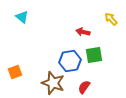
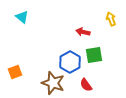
yellow arrow: rotated 24 degrees clockwise
blue hexagon: moved 1 px down; rotated 20 degrees counterclockwise
red semicircle: moved 2 px right, 2 px up; rotated 72 degrees counterclockwise
